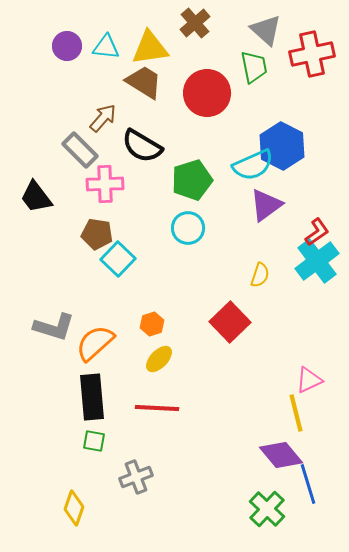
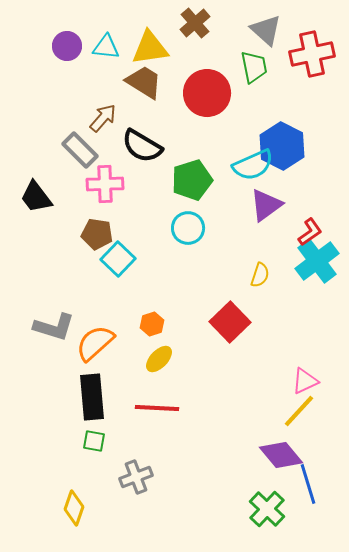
red L-shape: moved 7 px left
pink triangle: moved 4 px left, 1 px down
yellow line: moved 3 px right, 2 px up; rotated 57 degrees clockwise
